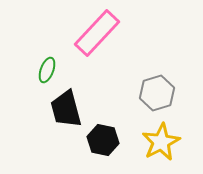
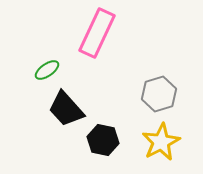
pink rectangle: rotated 18 degrees counterclockwise
green ellipse: rotated 35 degrees clockwise
gray hexagon: moved 2 px right, 1 px down
black trapezoid: rotated 27 degrees counterclockwise
